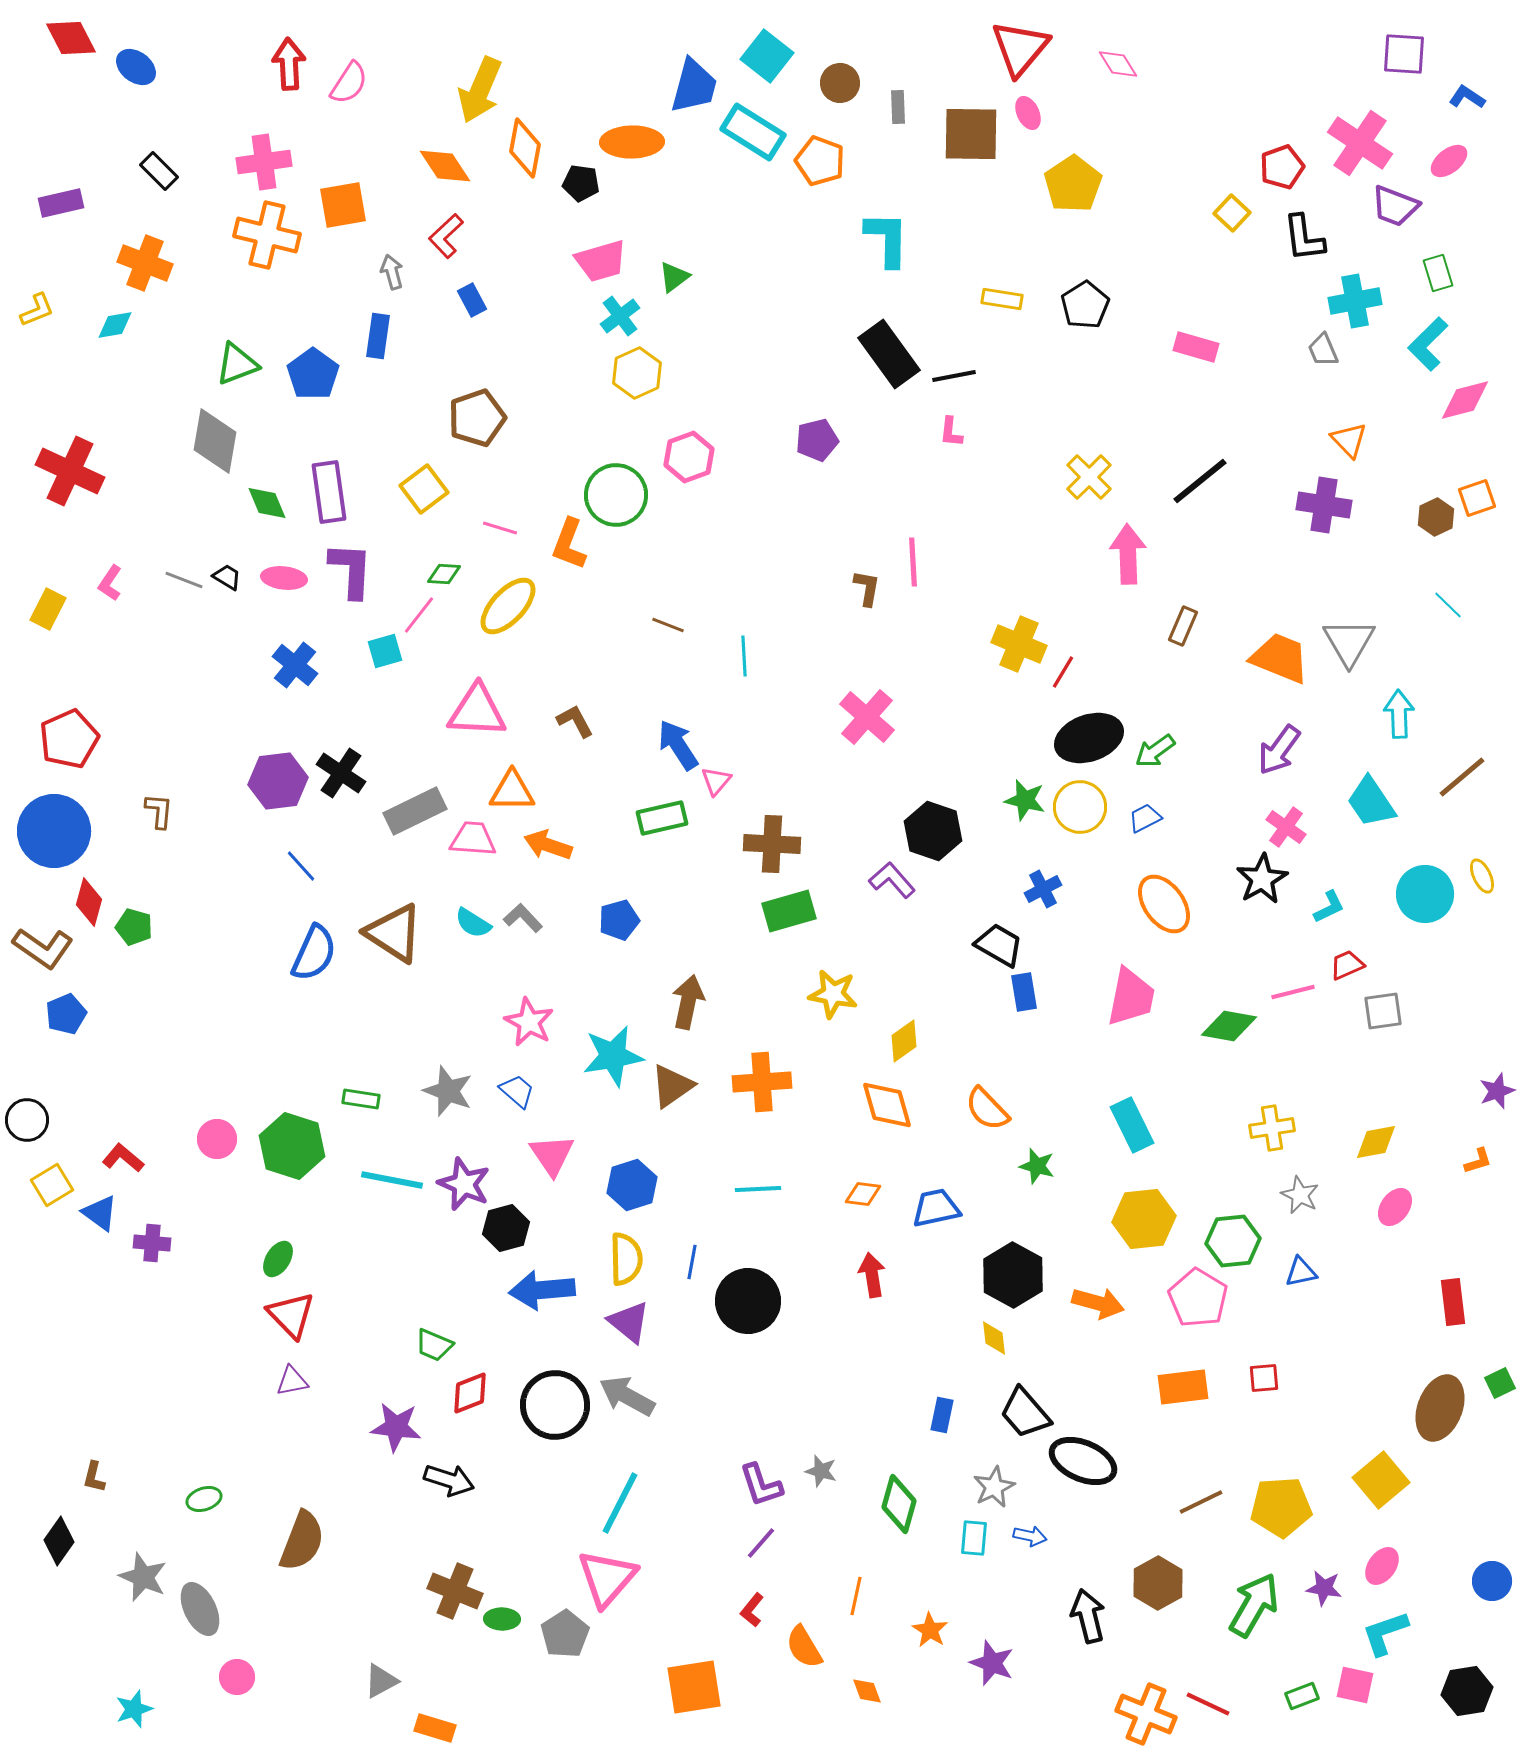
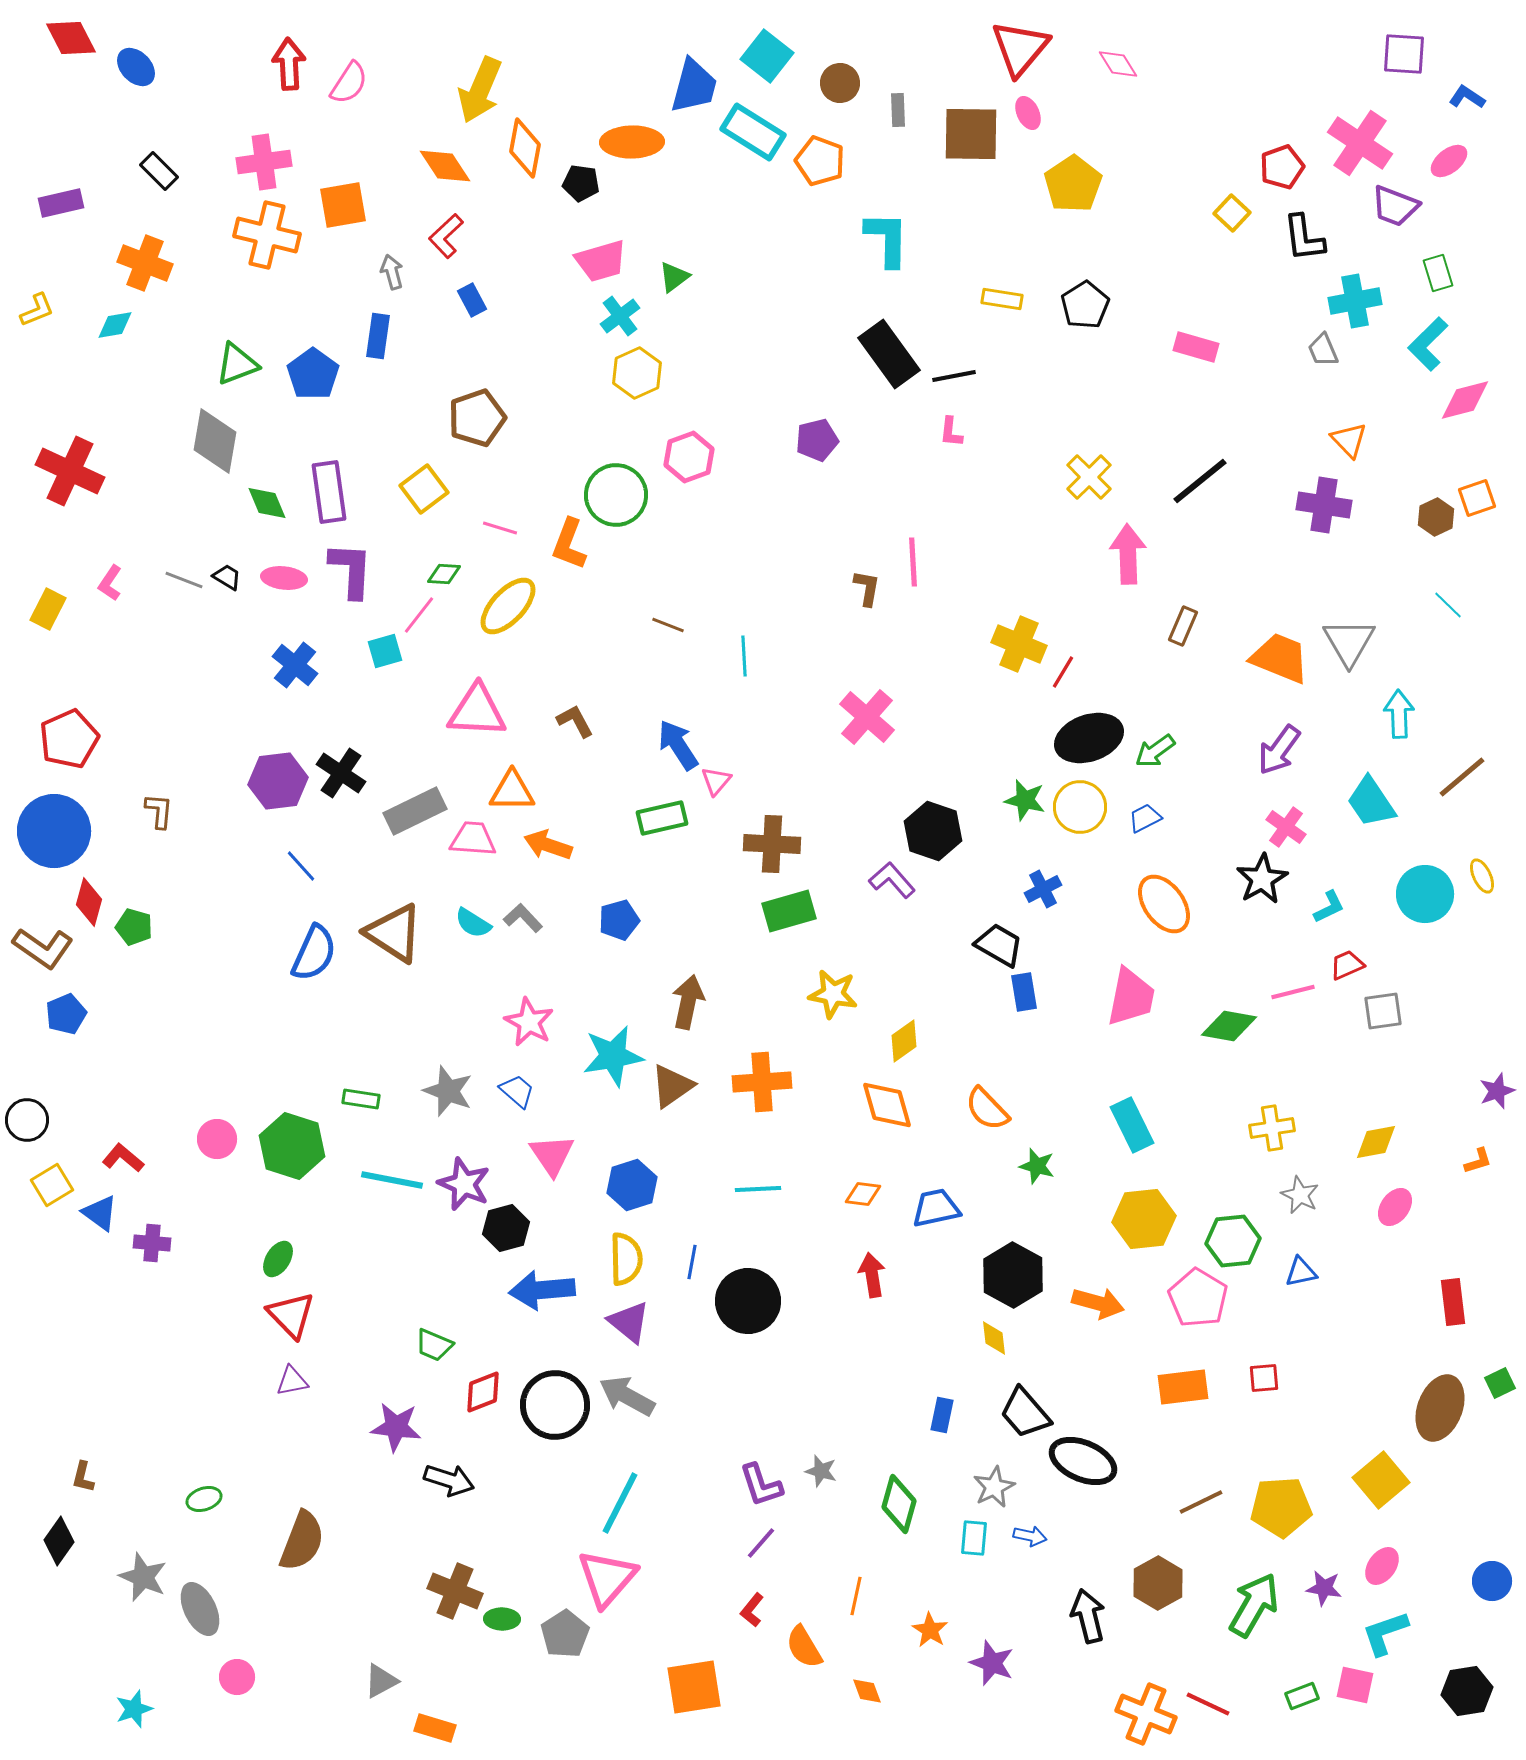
blue ellipse at (136, 67): rotated 9 degrees clockwise
gray rectangle at (898, 107): moved 3 px down
red diamond at (470, 1393): moved 13 px right, 1 px up
brown L-shape at (94, 1477): moved 11 px left
